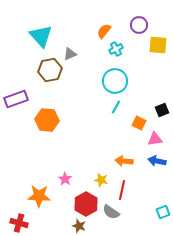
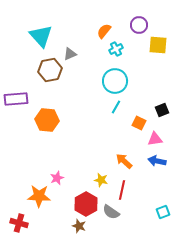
purple rectangle: rotated 15 degrees clockwise
orange arrow: rotated 36 degrees clockwise
pink star: moved 8 px left, 1 px up; rotated 16 degrees clockwise
